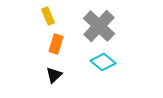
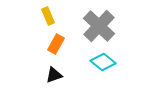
orange rectangle: rotated 12 degrees clockwise
black triangle: rotated 24 degrees clockwise
